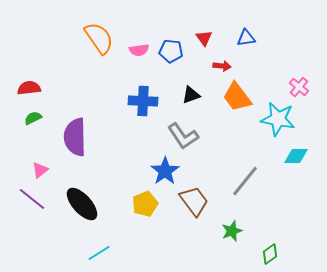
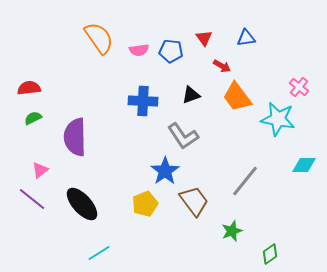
red arrow: rotated 24 degrees clockwise
cyan diamond: moved 8 px right, 9 px down
